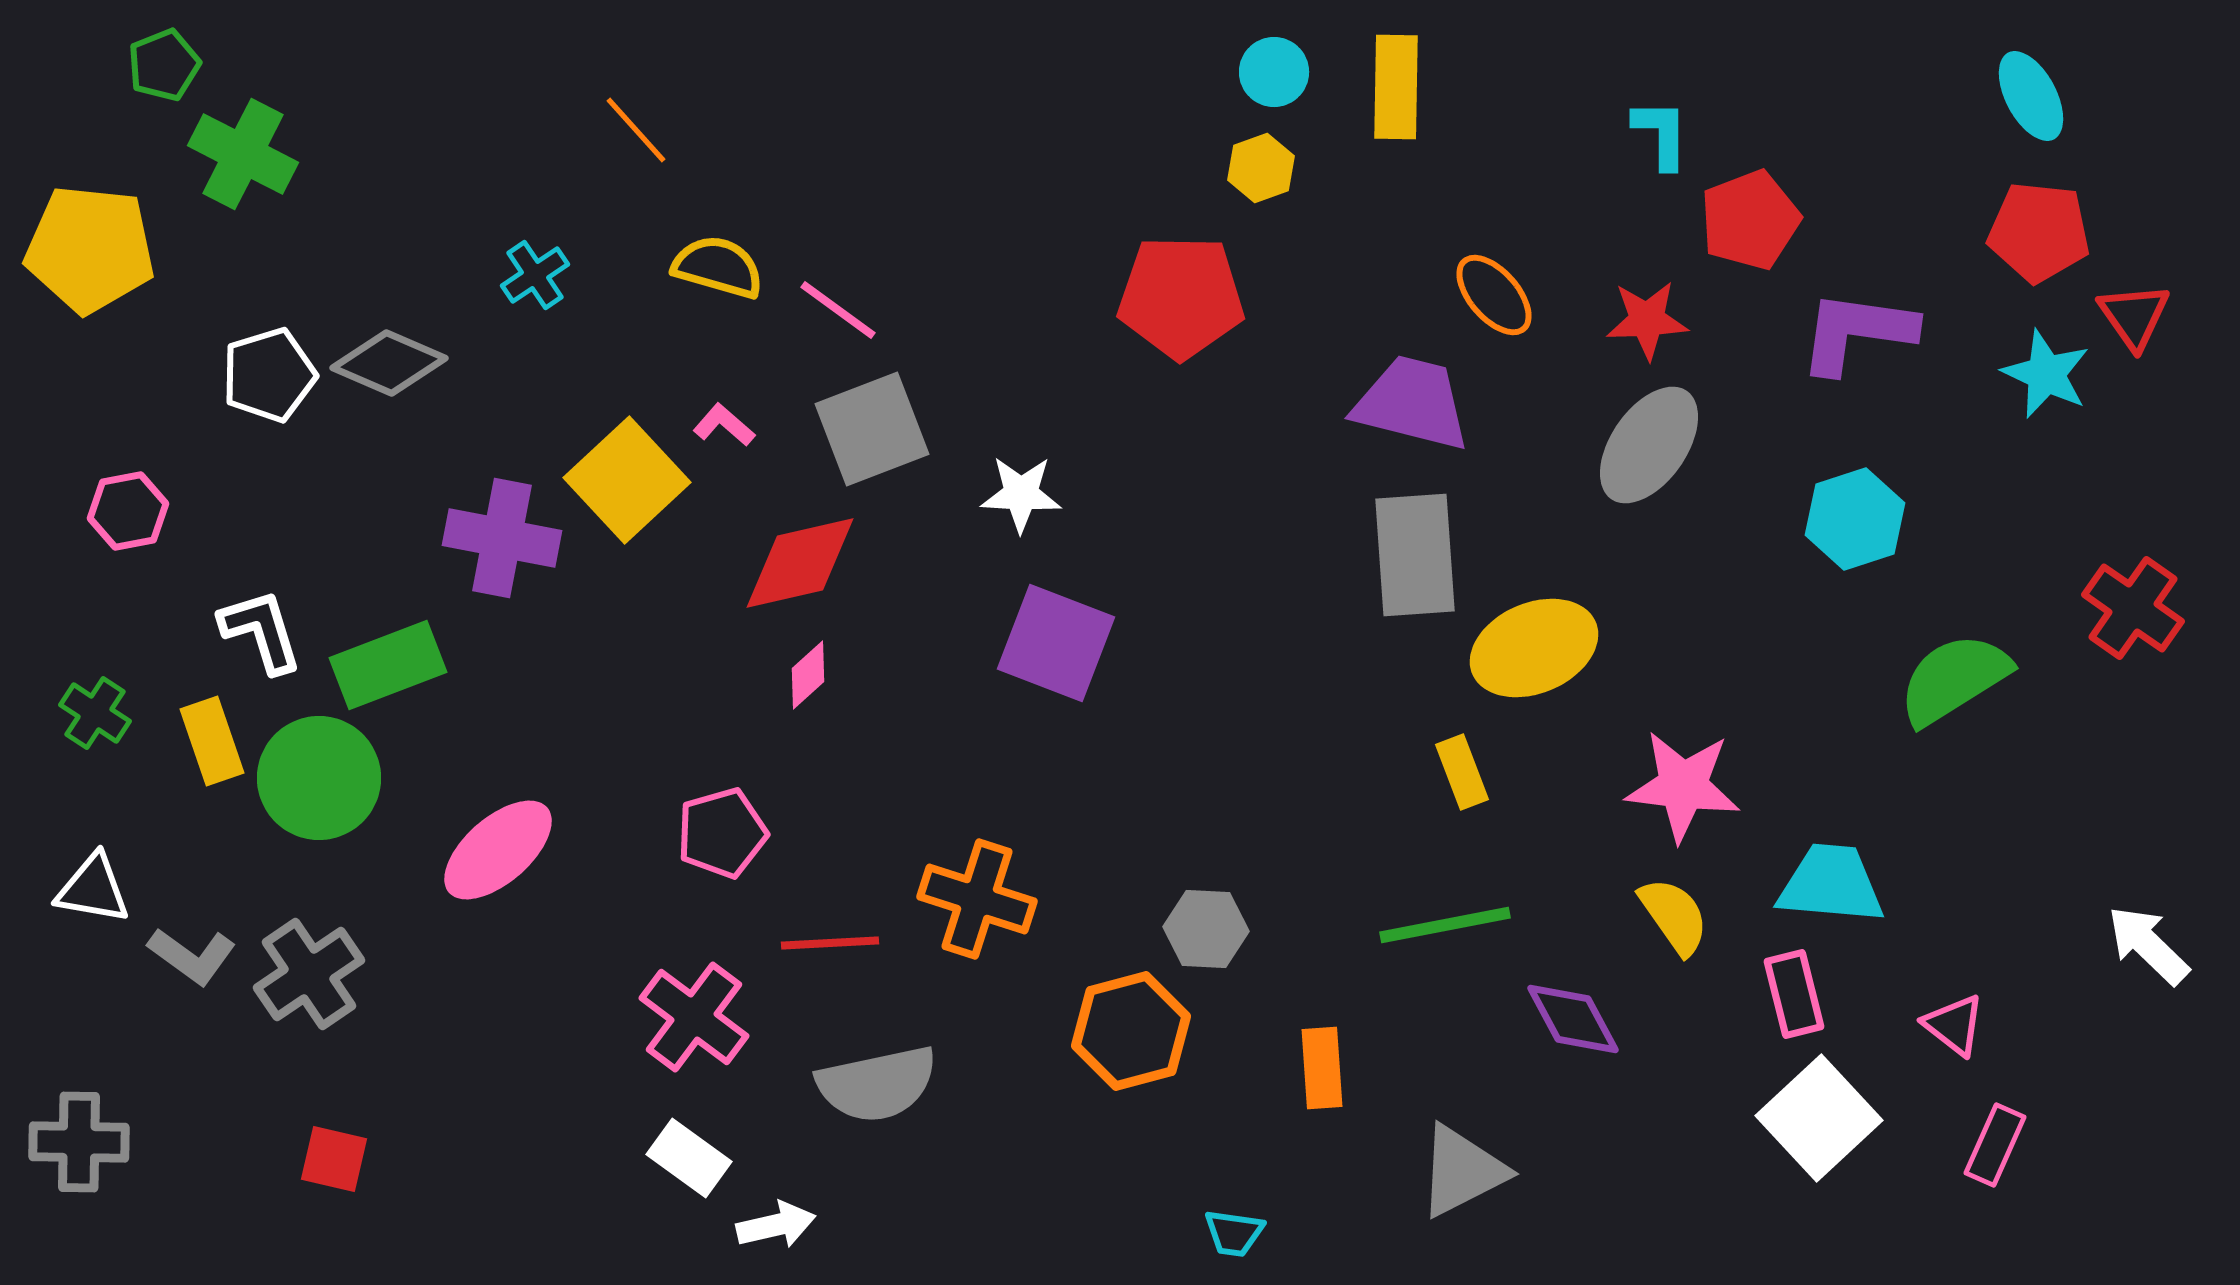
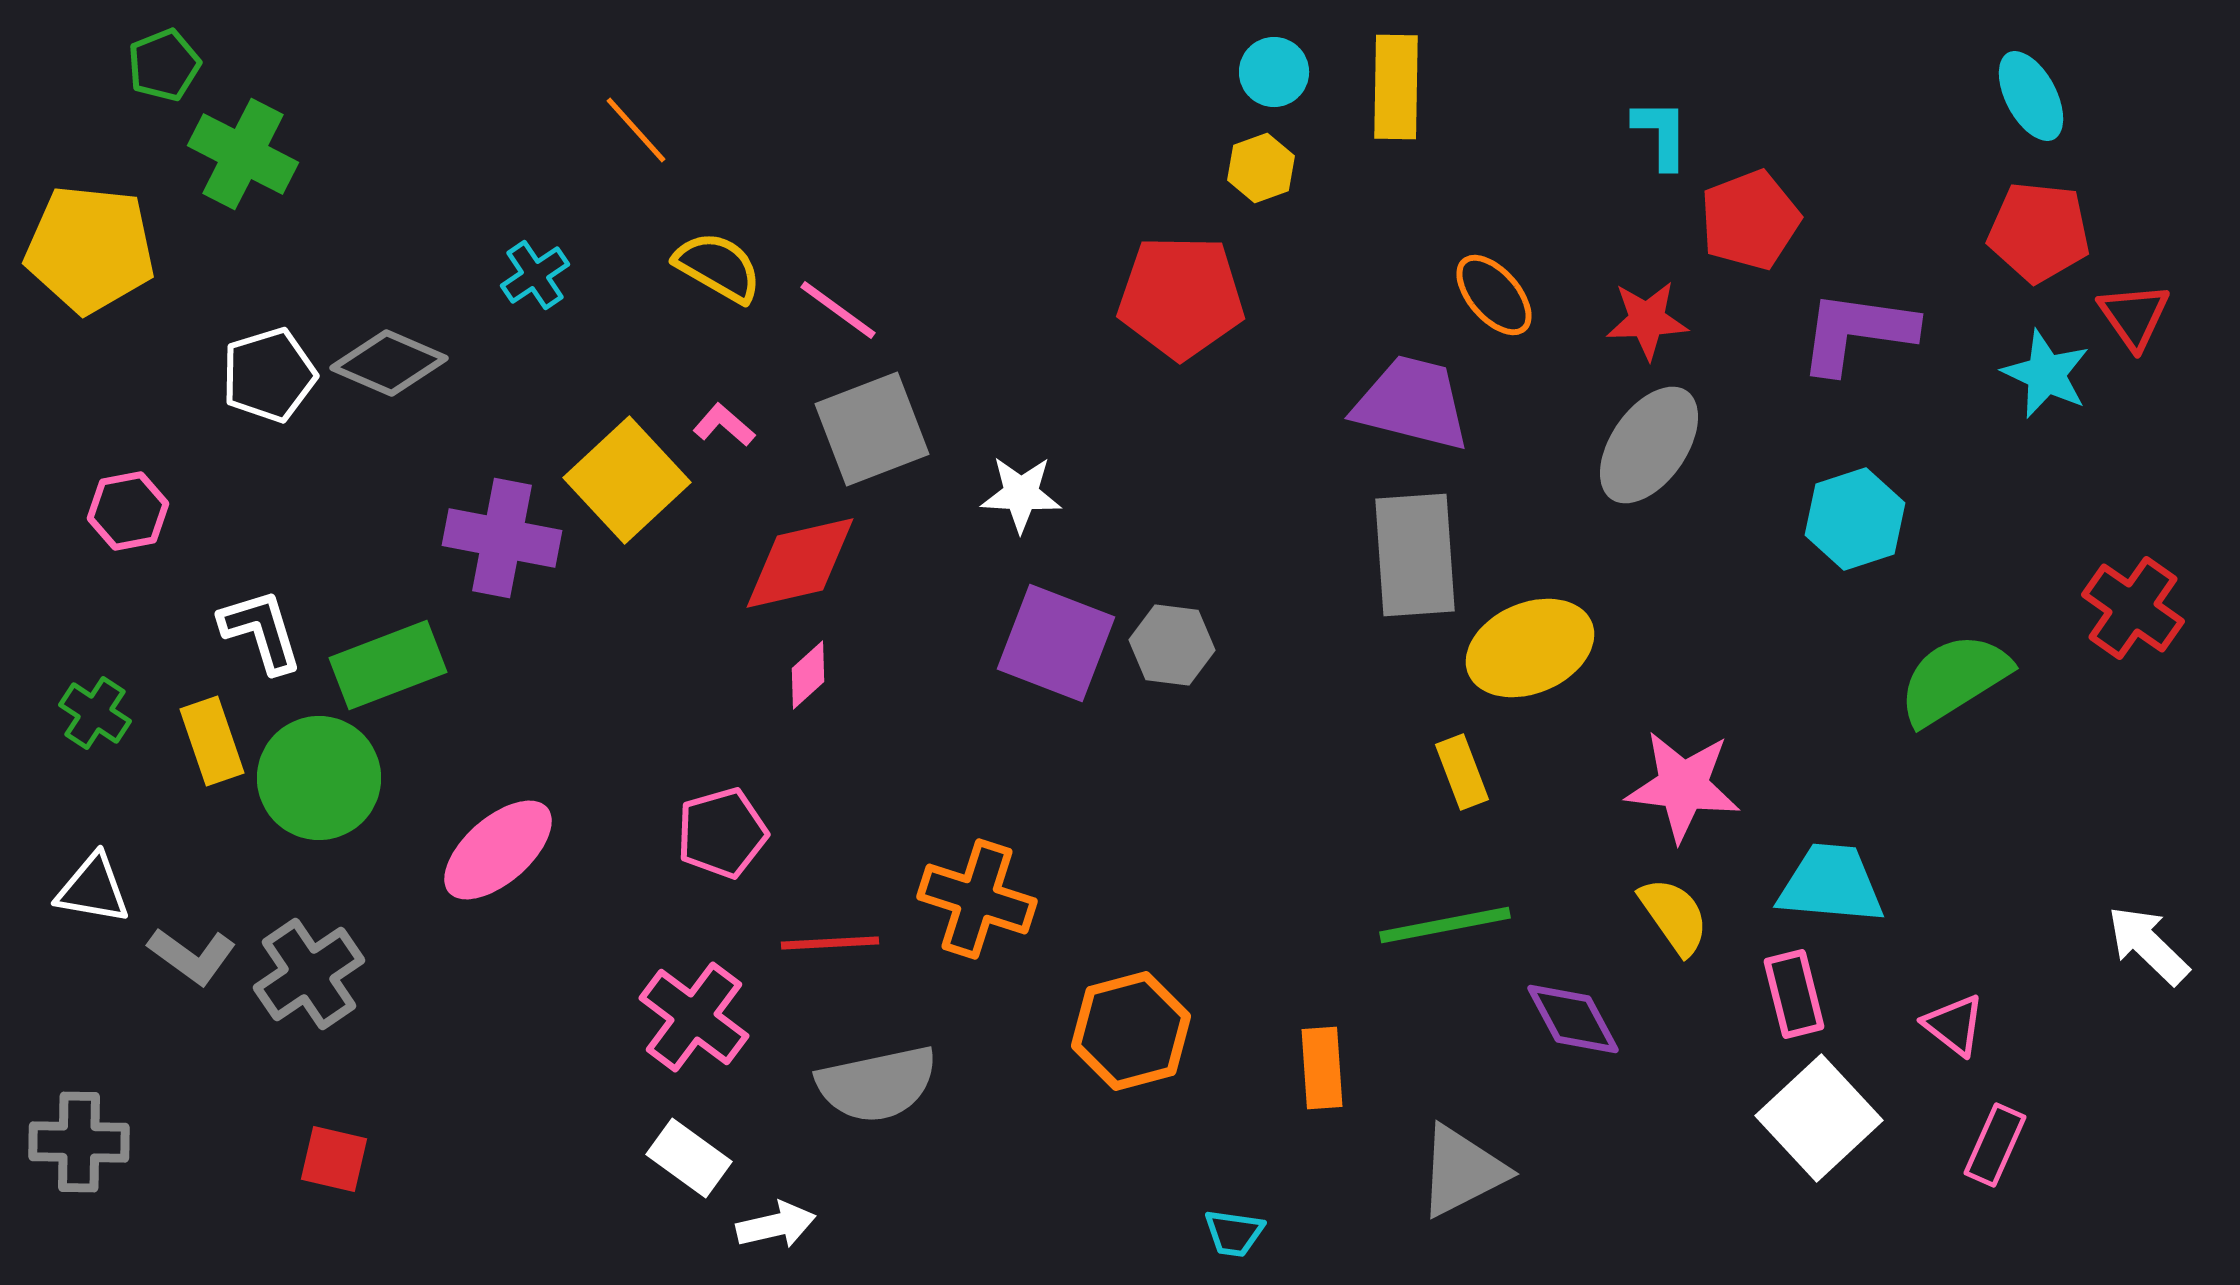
yellow semicircle at (718, 267): rotated 14 degrees clockwise
yellow ellipse at (1534, 648): moved 4 px left
gray hexagon at (1206, 929): moved 34 px left, 284 px up; rotated 4 degrees clockwise
